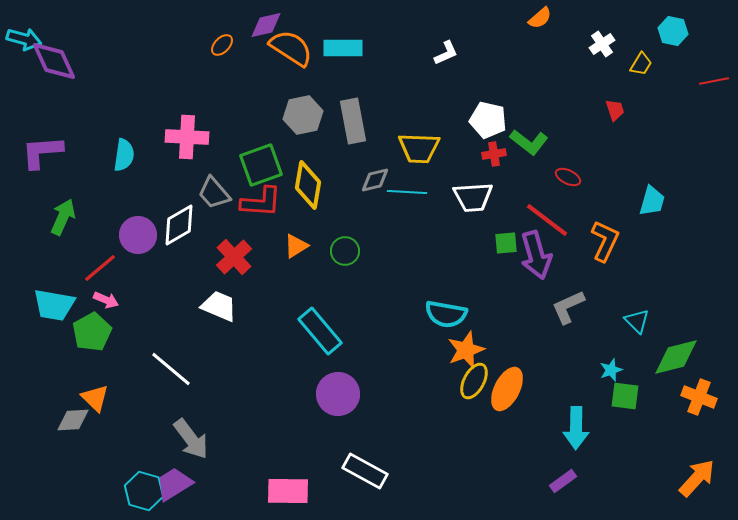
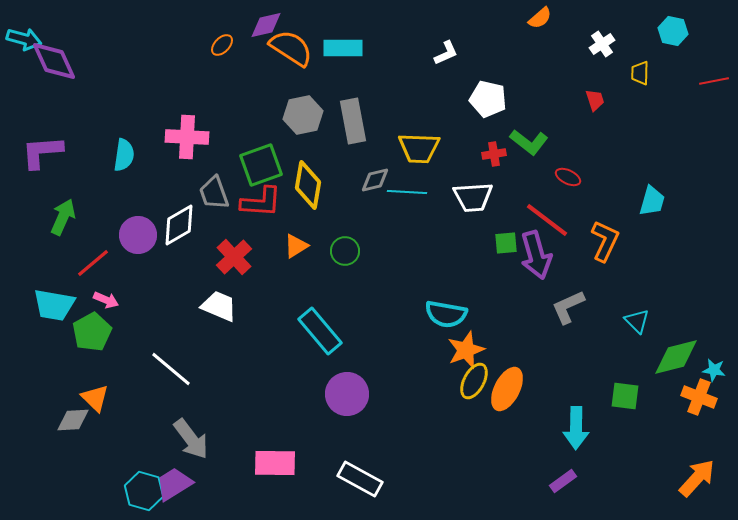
yellow trapezoid at (641, 64): moved 1 px left, 9 px down; rotated 150 degrees clockwise
red trapezoid at (615, 110): moved 20 px left, 10 px up
white pentagon at (488, 120): moved 21 px up
gray trapezoid at (214, 193): rotated 21 degrees clockwise
red line at (100, 268): moved 7 px left, 5 px up
cyan star at (611, 370): moved 103 px right; rotated 30 degrees clockwise
purple circle at (338, 394): moved 9 px right
white rectangle at (365, 471): moved 5 px left, 8 px down
pink rectangle at (288, 491): moved 13 px left, 28 px up
